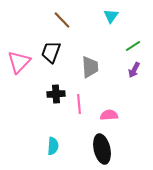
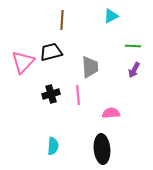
cyan triangle: rotated 28 degrees clockwise
brown line: rotated 48 degrees clockwise
green line: rotated 35 degrees clockwise
black trapezoid: rotated 55 degrees clockwise
pink triangle: moved 4 px right
black cross: moved 5 px left; rotated 12 degrees counterclockwise
pink line: moved 1 px left, 9 px up
pink semicircle: moved 2 px right, 2 px up
black ellipse: rotated 8 degrees clockwise
